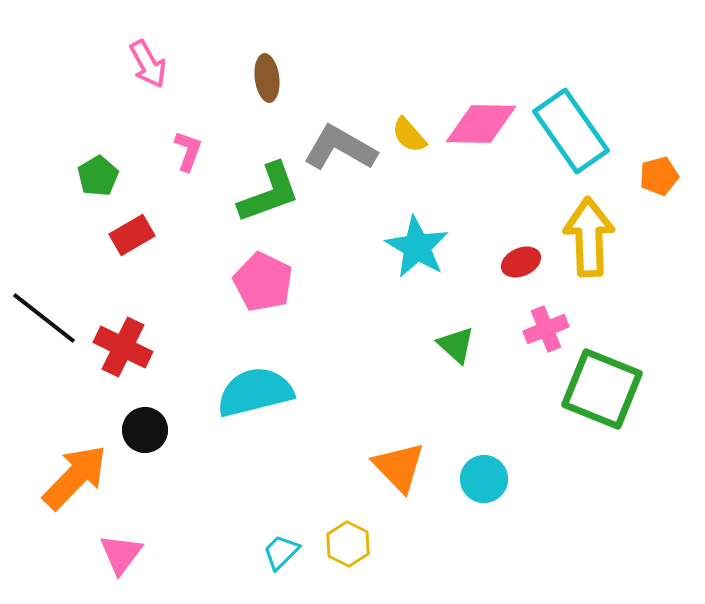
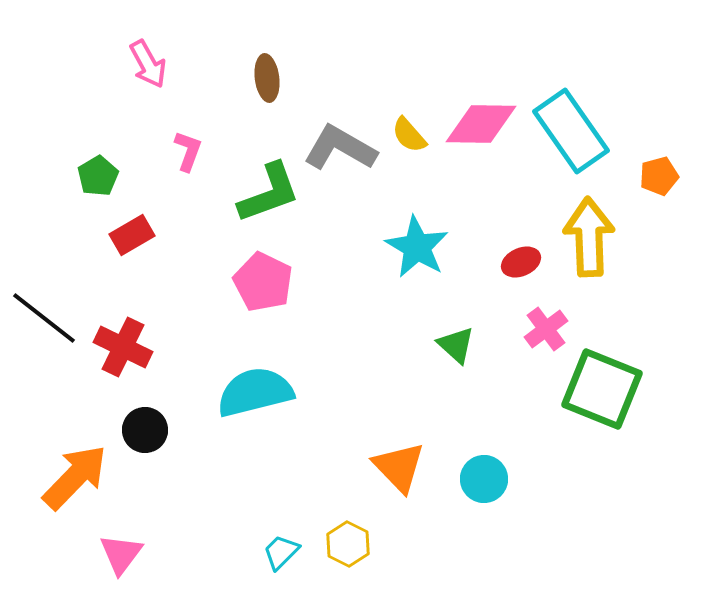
pink cross: rotated 15 degrees counterclockwise
